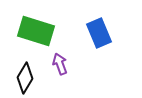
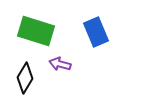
blue rectangle: moved 3 px left, 1 px up
purple arrow: rotated 55 degrees counterclockwise
